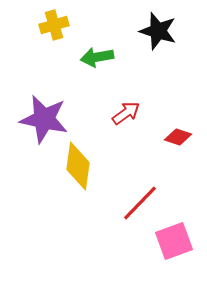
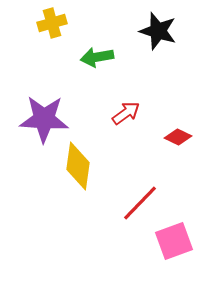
yellow cross: moved 2 px left, 2 px up
purple star: rotated 9 degrees counterclockwise
red diamond: rotated 8 degrees clockwise
